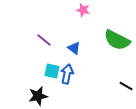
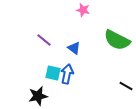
cyan square: moved 1 px right, 2 px down
